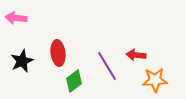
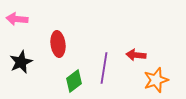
pink arrow: moved 1 px right, 1 px down
red ellipse: moved 9 px up
black star: moved 1 px left, 1 px down
purple line: moved 3 px left, 2 px down; rotated 40 degrees clockwise
orange star: moved 1 px right; rotated 15 degrees counterclockwise
